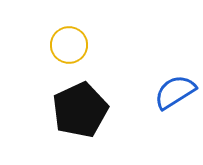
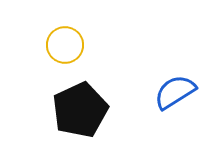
yellow circle: moved 4 px left
